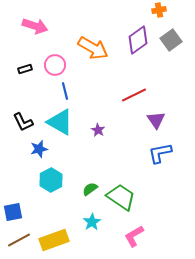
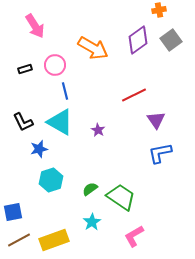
pink arrow: rotated 40 degrees clockwise
cyan hexagon: rotated 10 degrees clockwise
